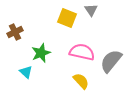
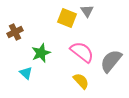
gray triangle: moved 4 px left, 1 px down
pink semicircle: rotated 25 degrees clockwise
cyan triangle: moved 1 px down
